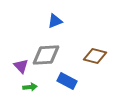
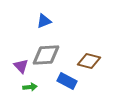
blue triangle: moved 11 px left
brown diamond: moved 6 px left, 5 px down
